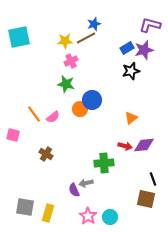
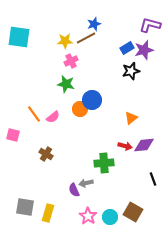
cyan square: rotated 20 degrees clockwise
brown square: moved 13 px left, 13 px down; rotated 18 degrees clockwise
